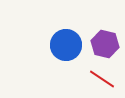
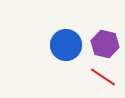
red line: moved 1 px right, 2 px up
